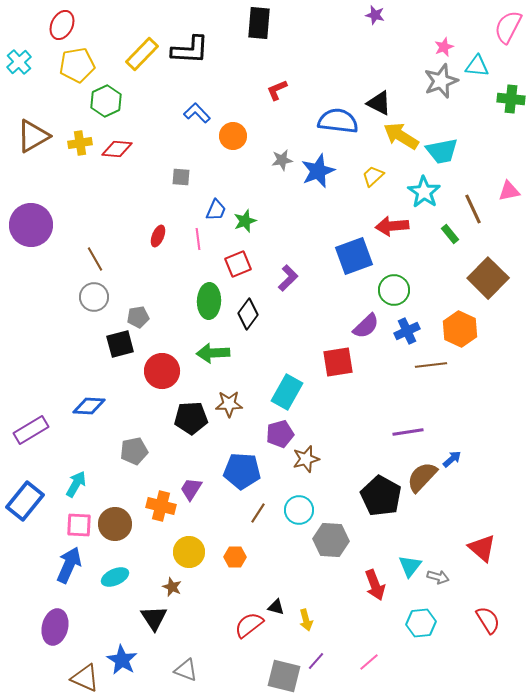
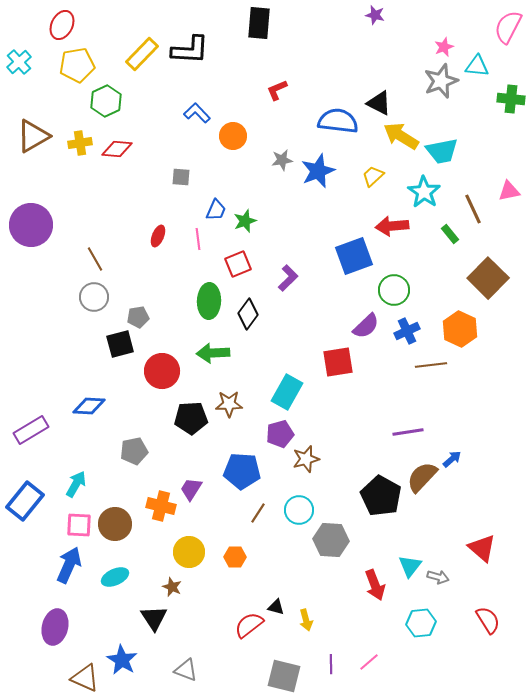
purple line at (316, 661): moved 15 px right, 3 px down; rotated 42 degrees counterclockwise
